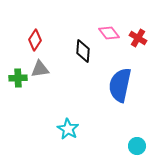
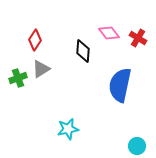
gray triangle: moved 1 px right; rotated 24 degrees counterclockwise
green cross: rotated 18 degrees counterclockwise
cyan star: rotated 30 degrees clockwise
